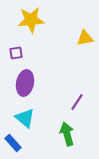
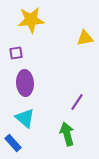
purple ellipse: rotated 15 degrees counterclockwise
